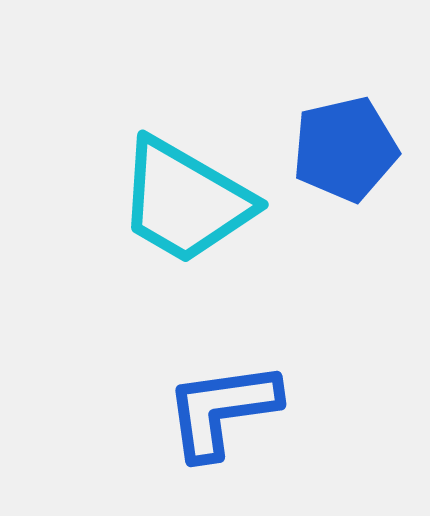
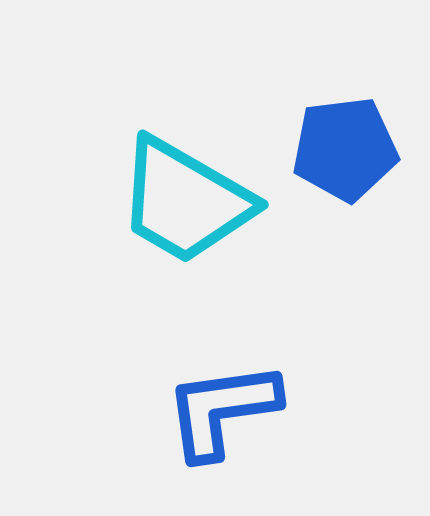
blue pentagon: rotated 6 degrees clockwise
